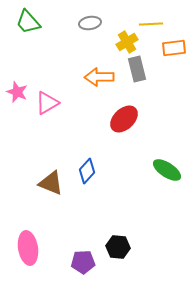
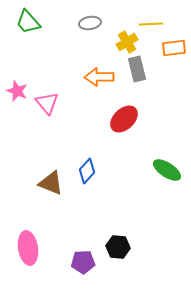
pink star: moved 1 px up
pink triangle: rotated 40 degrees counterclockwise
